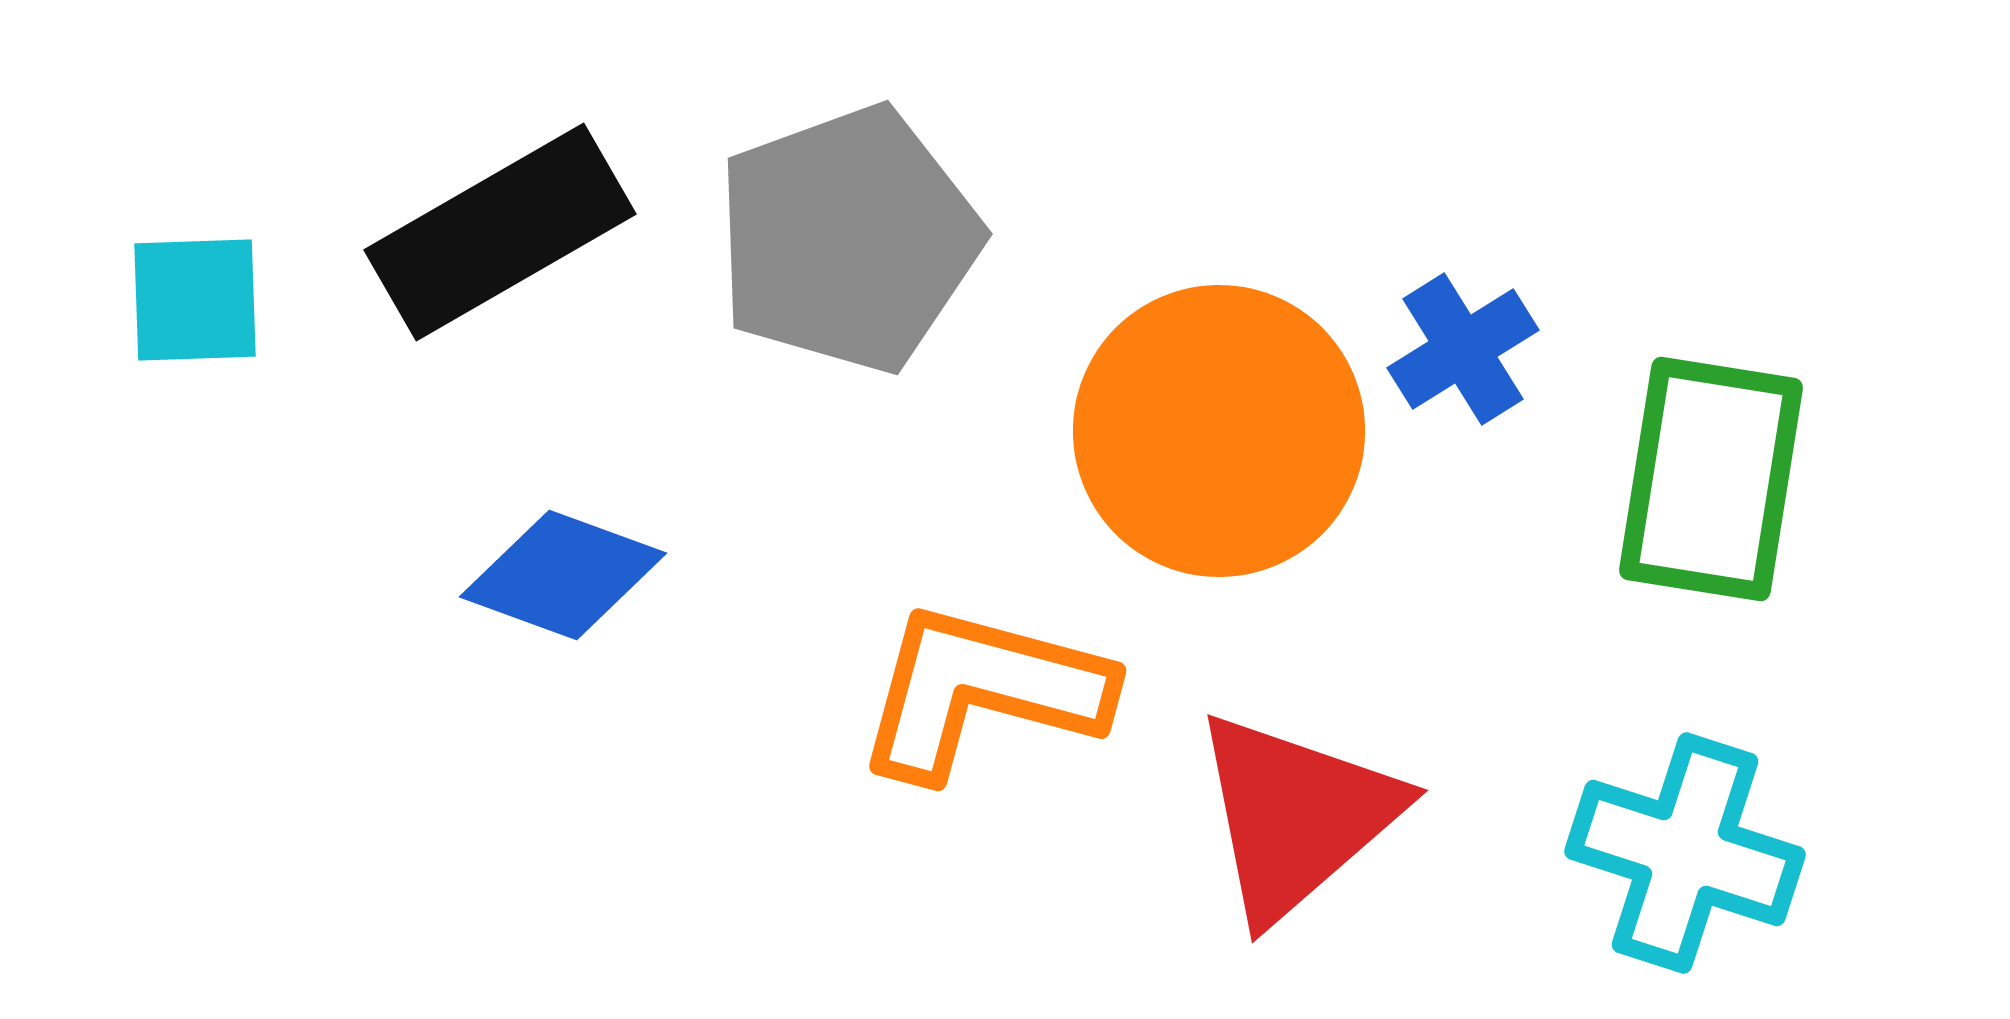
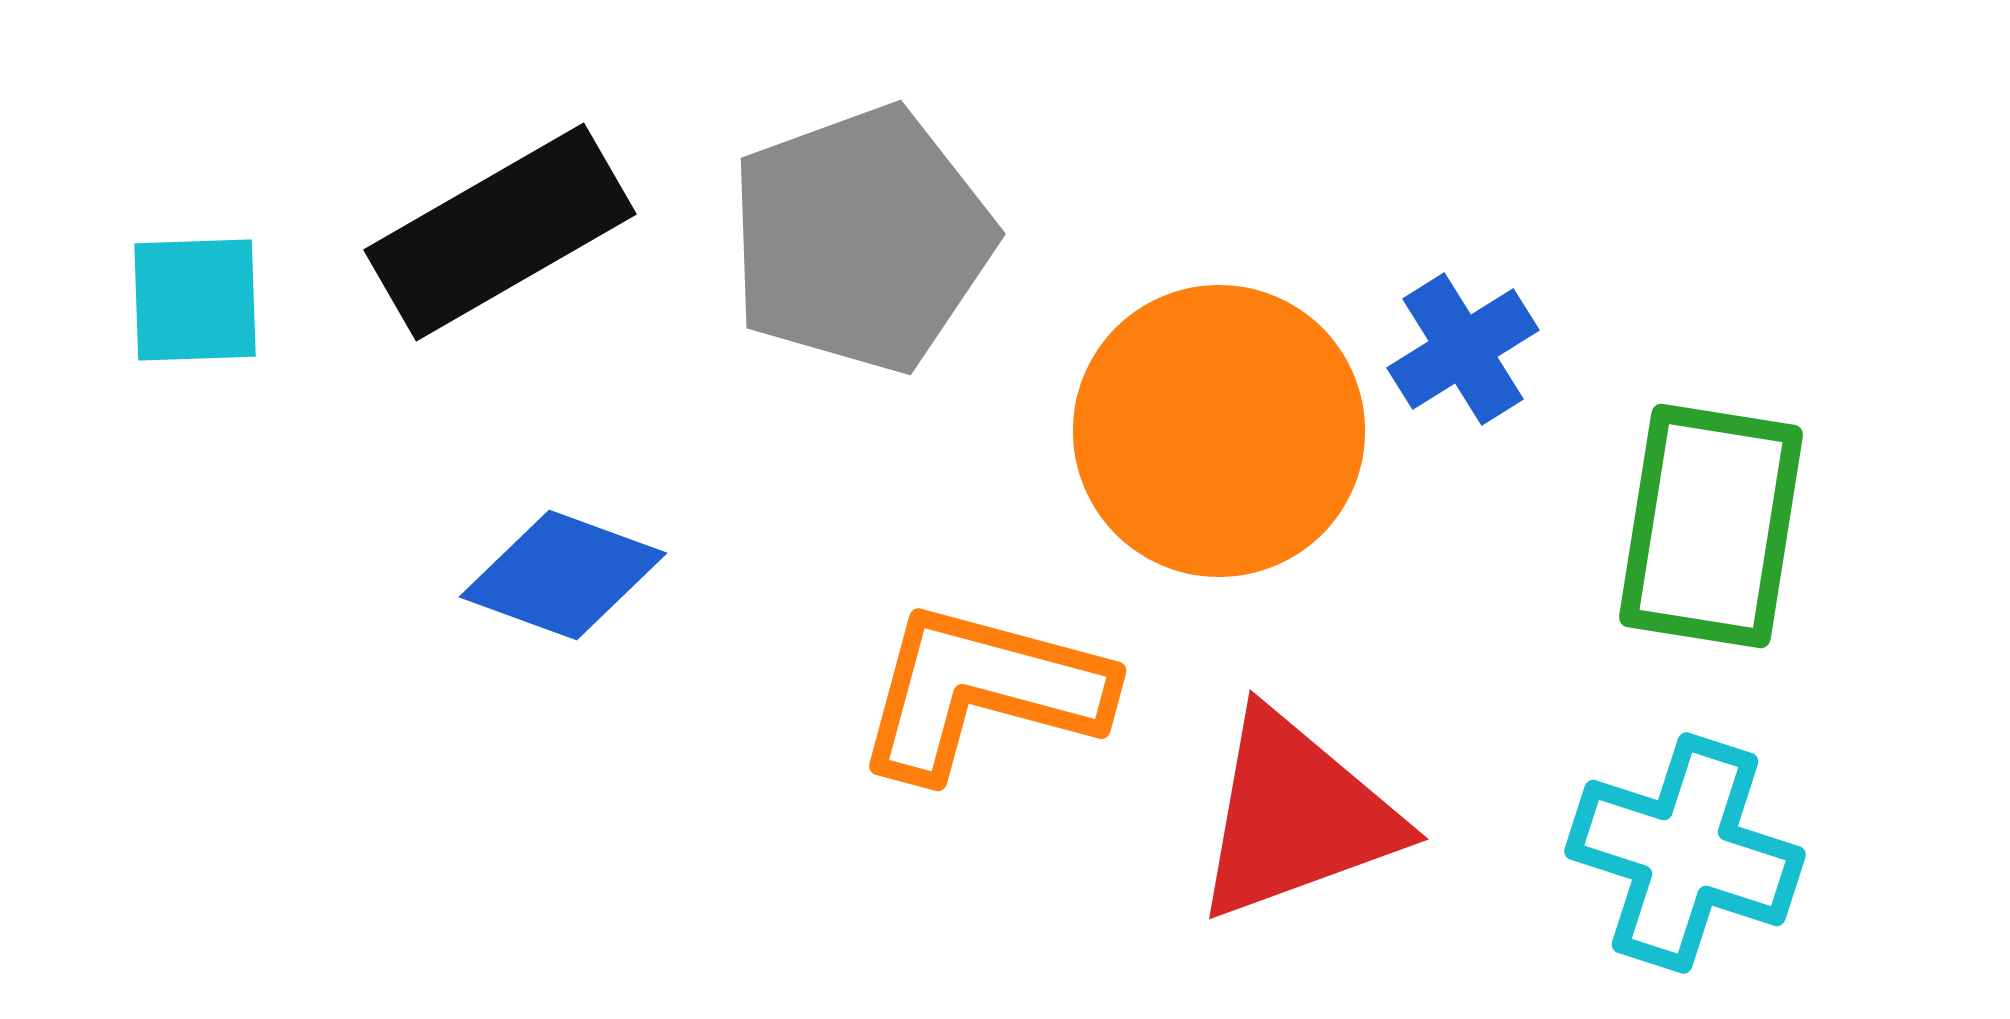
gray pentagon: moved 13 px right
green rectangle: moved 47 px down
red triangle: rotated 21 degrees clockwise
